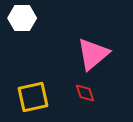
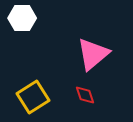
red diamond: moved 2 px down
yellow square: rotated 20 degrees counterclockwise
